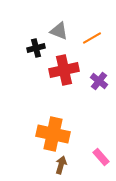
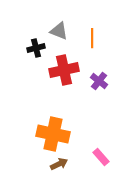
orange line: rotated 60 degrees counterclockwise
brown arrow: moved 2 px left, 1 px up; rotated 48 degrees clockwise
